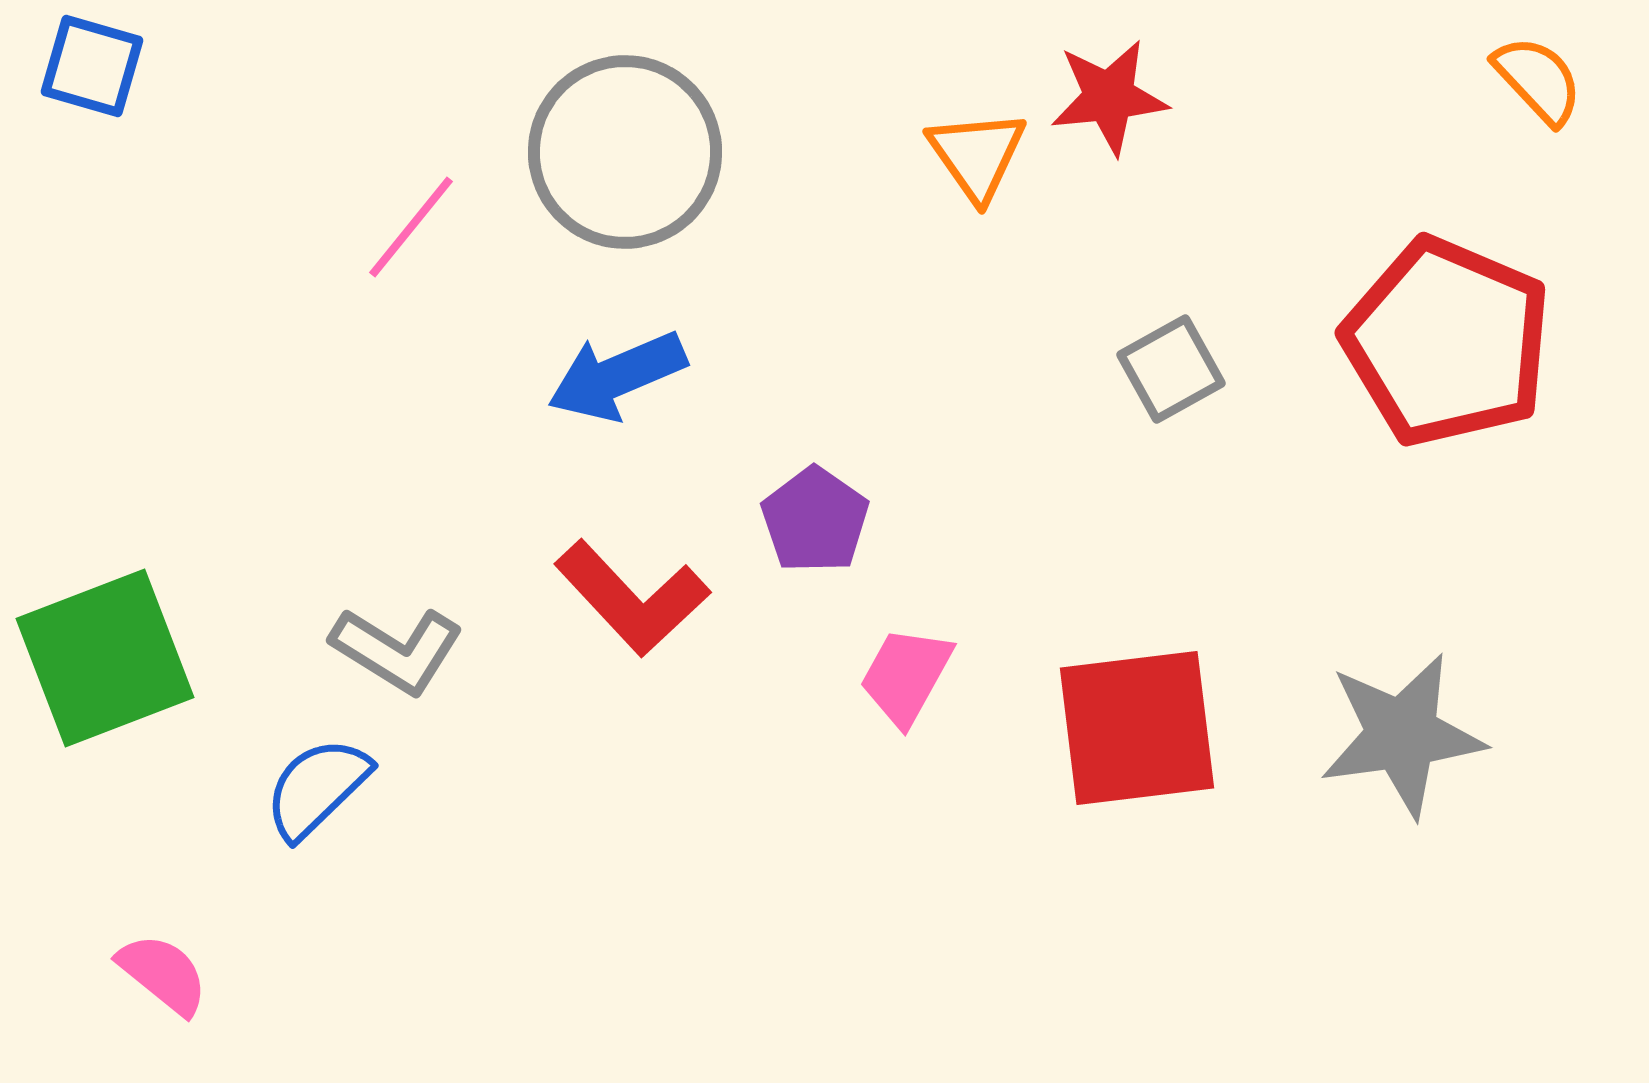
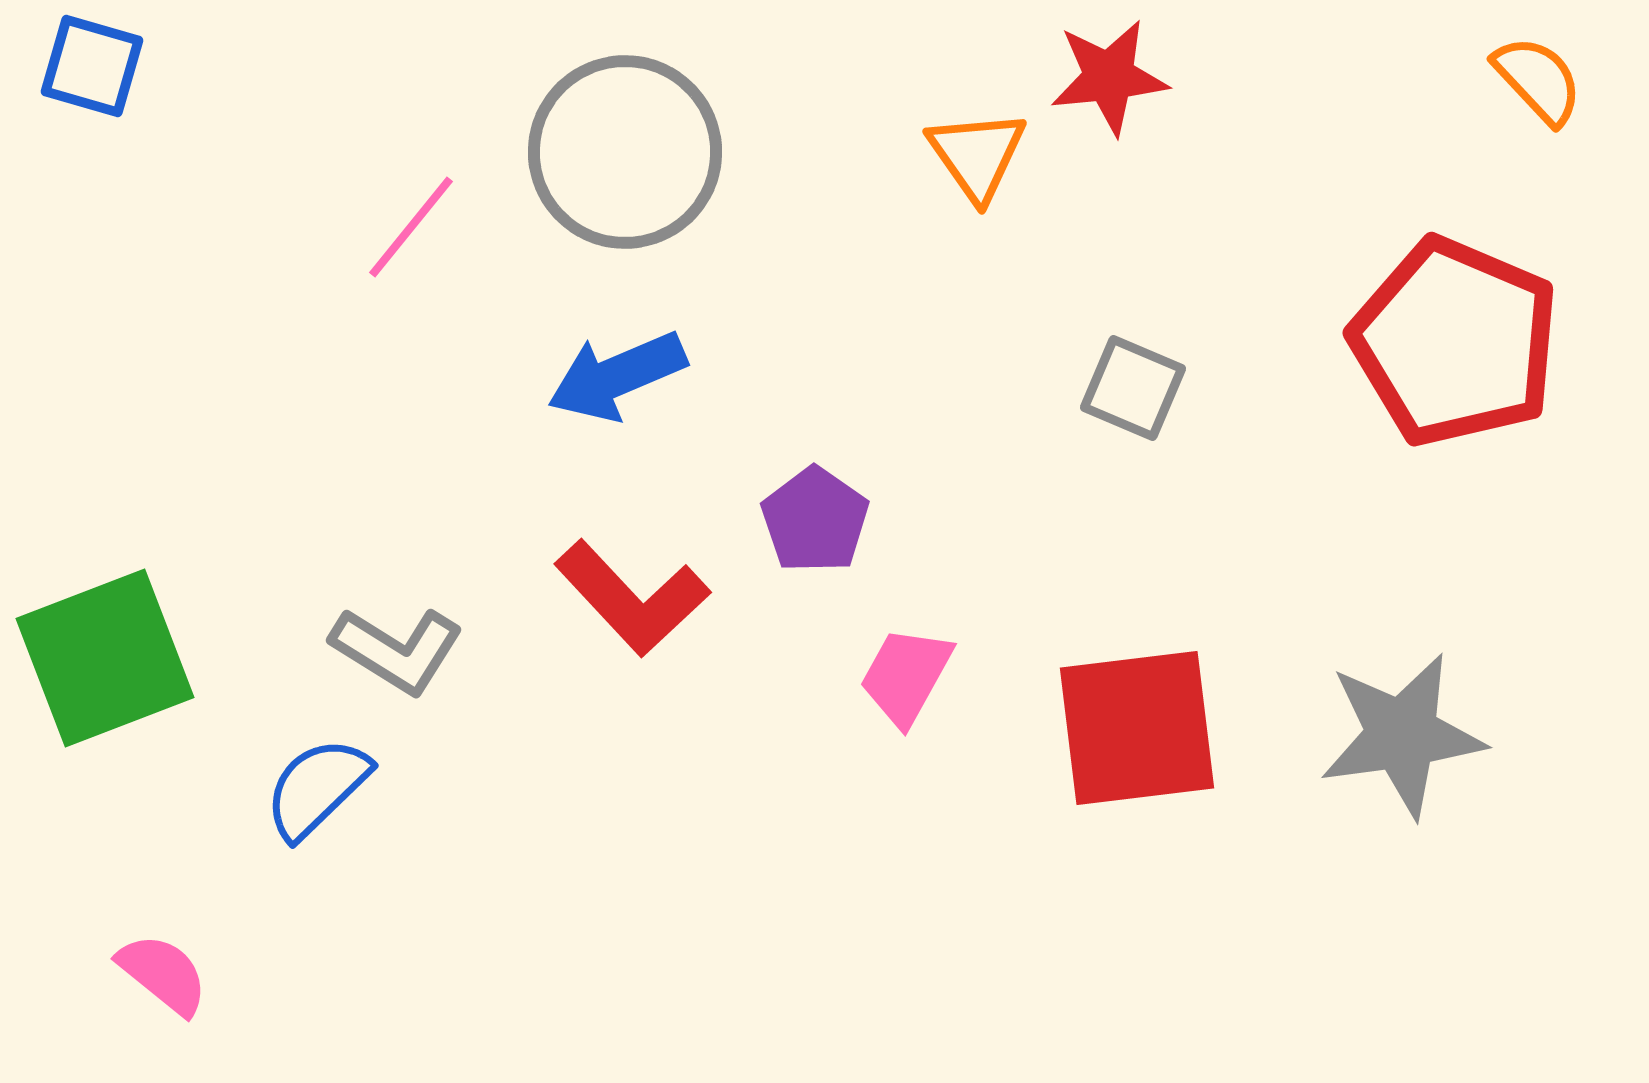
red star: moved 20 px up
red pentagon: moved 8 px right
gray square: moved 38 px left, 19 px down; rotated 38 degrees counterclockwise
